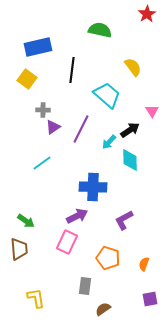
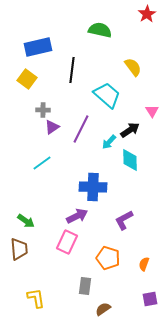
purple triangle: moved 1 px left
